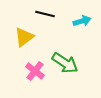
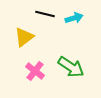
cyan arrow: moved 8 px left, 3 px up
green arrow: moved 6 px right, 4 px down
